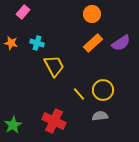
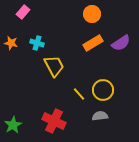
orange rectangle: rotated 12 degrees clockwise
